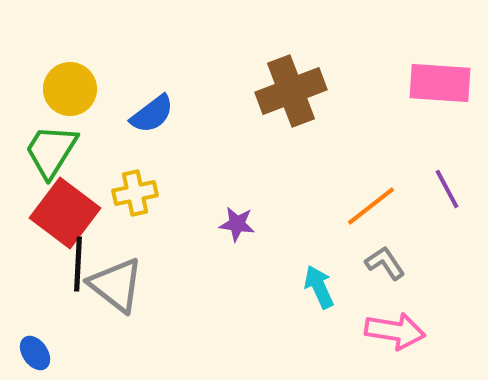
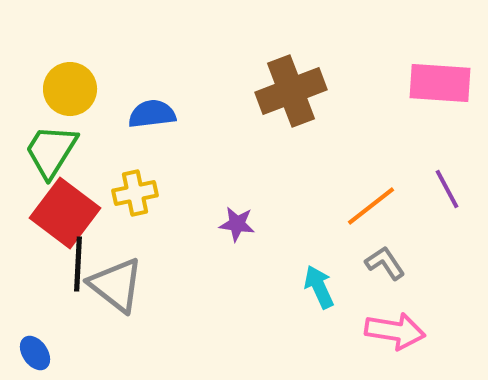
blue semicircle: rotated 150 degrees counterclockwise
